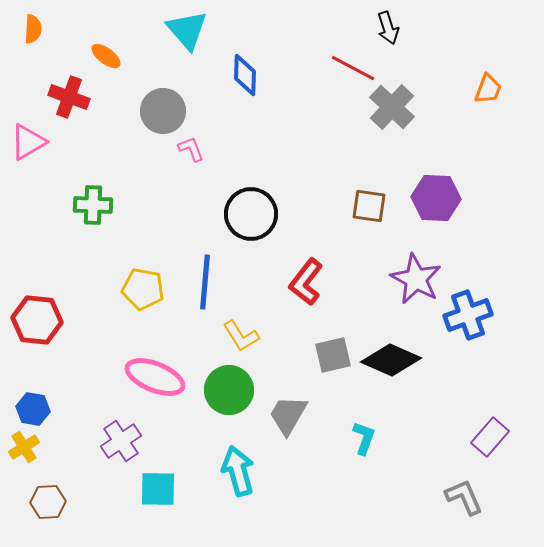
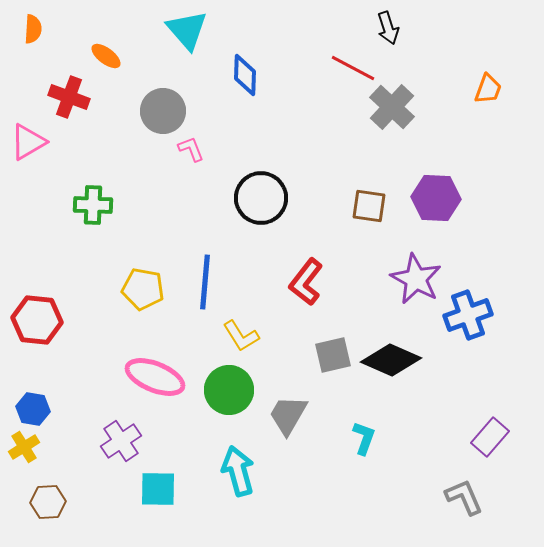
black circle: moved 10 px right, 16 px up
